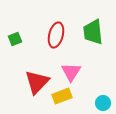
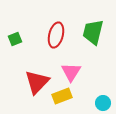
green trapezoid: rotated 20 degrees clockwise
